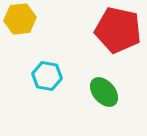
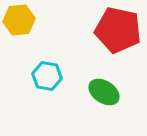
yellow hexagon: moved 1 px left, 1 px down
green ellipse: rotated 16 degrees counterclockwise
